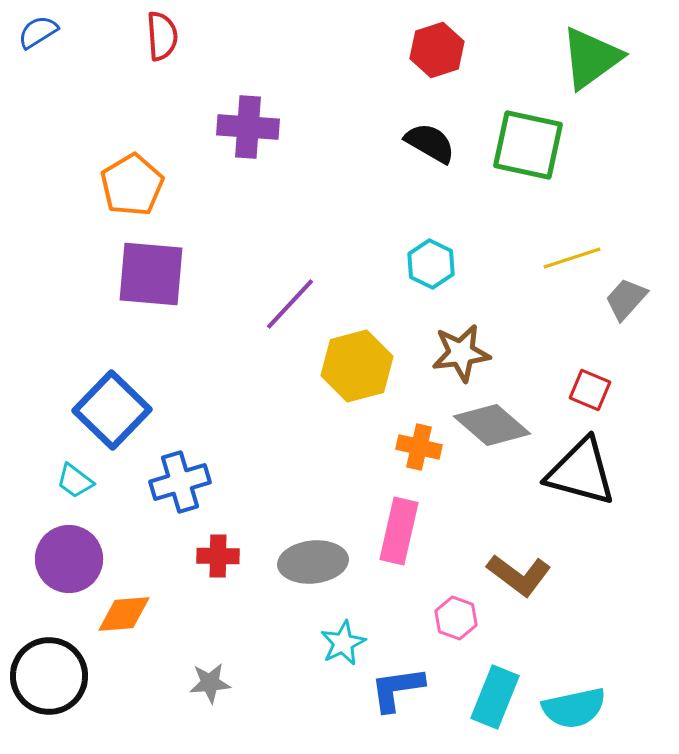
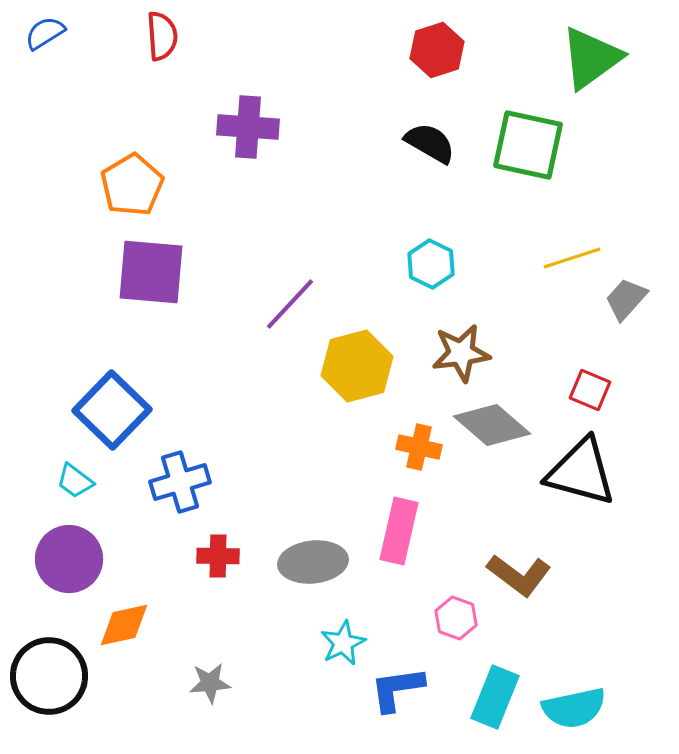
blue semicircle: moved 7 px right, 1 px down
purple square: moved 2 px up
orange diamond: moved 11 px down; rotated 8 degrees counterclockwise
